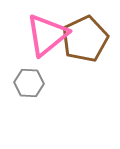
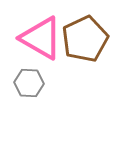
pink triangle: moved 6 px left, 3 px down; rotated 51 degrees counterclockwise
